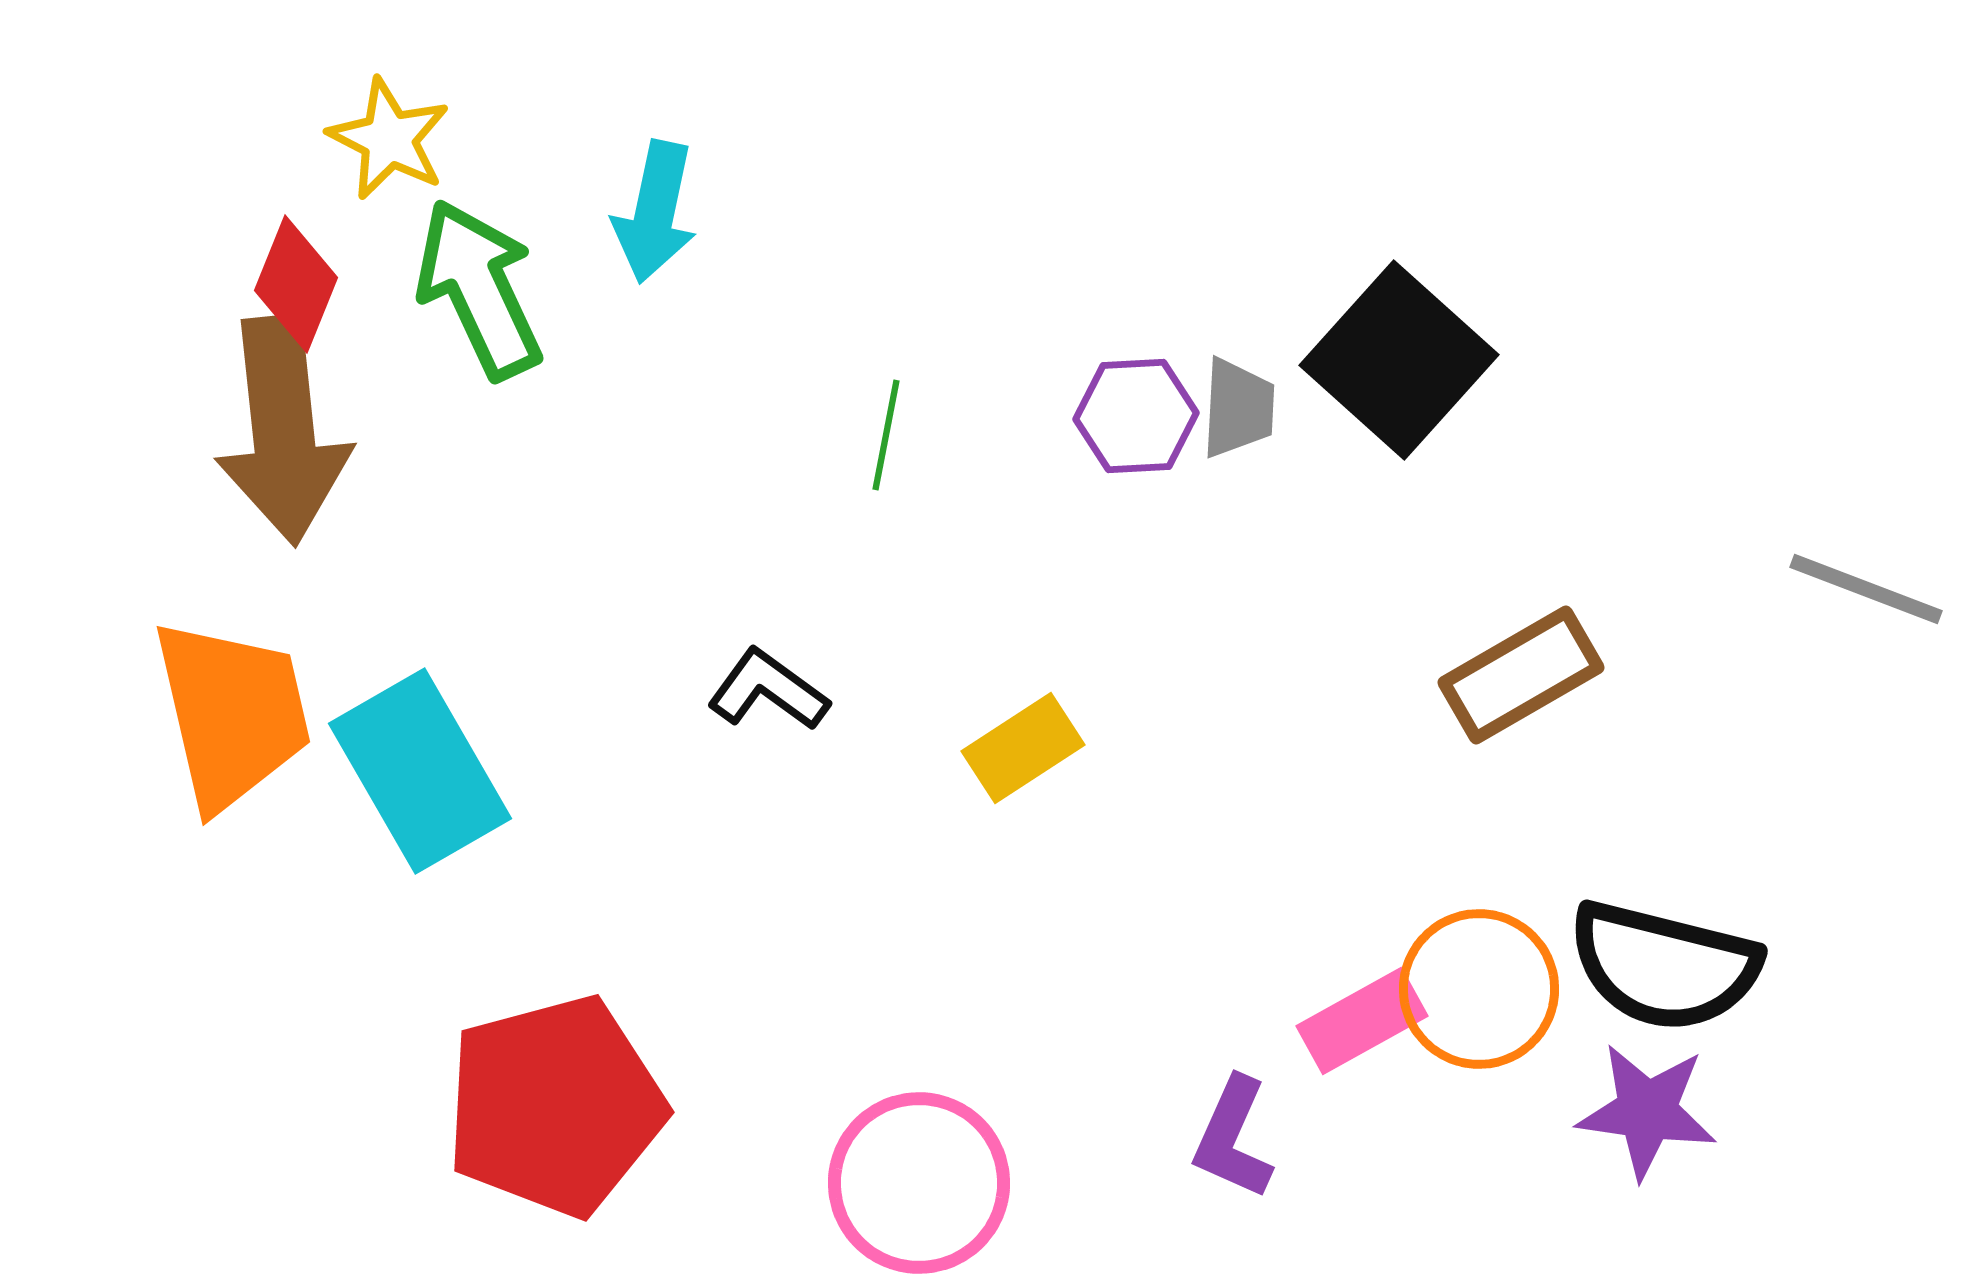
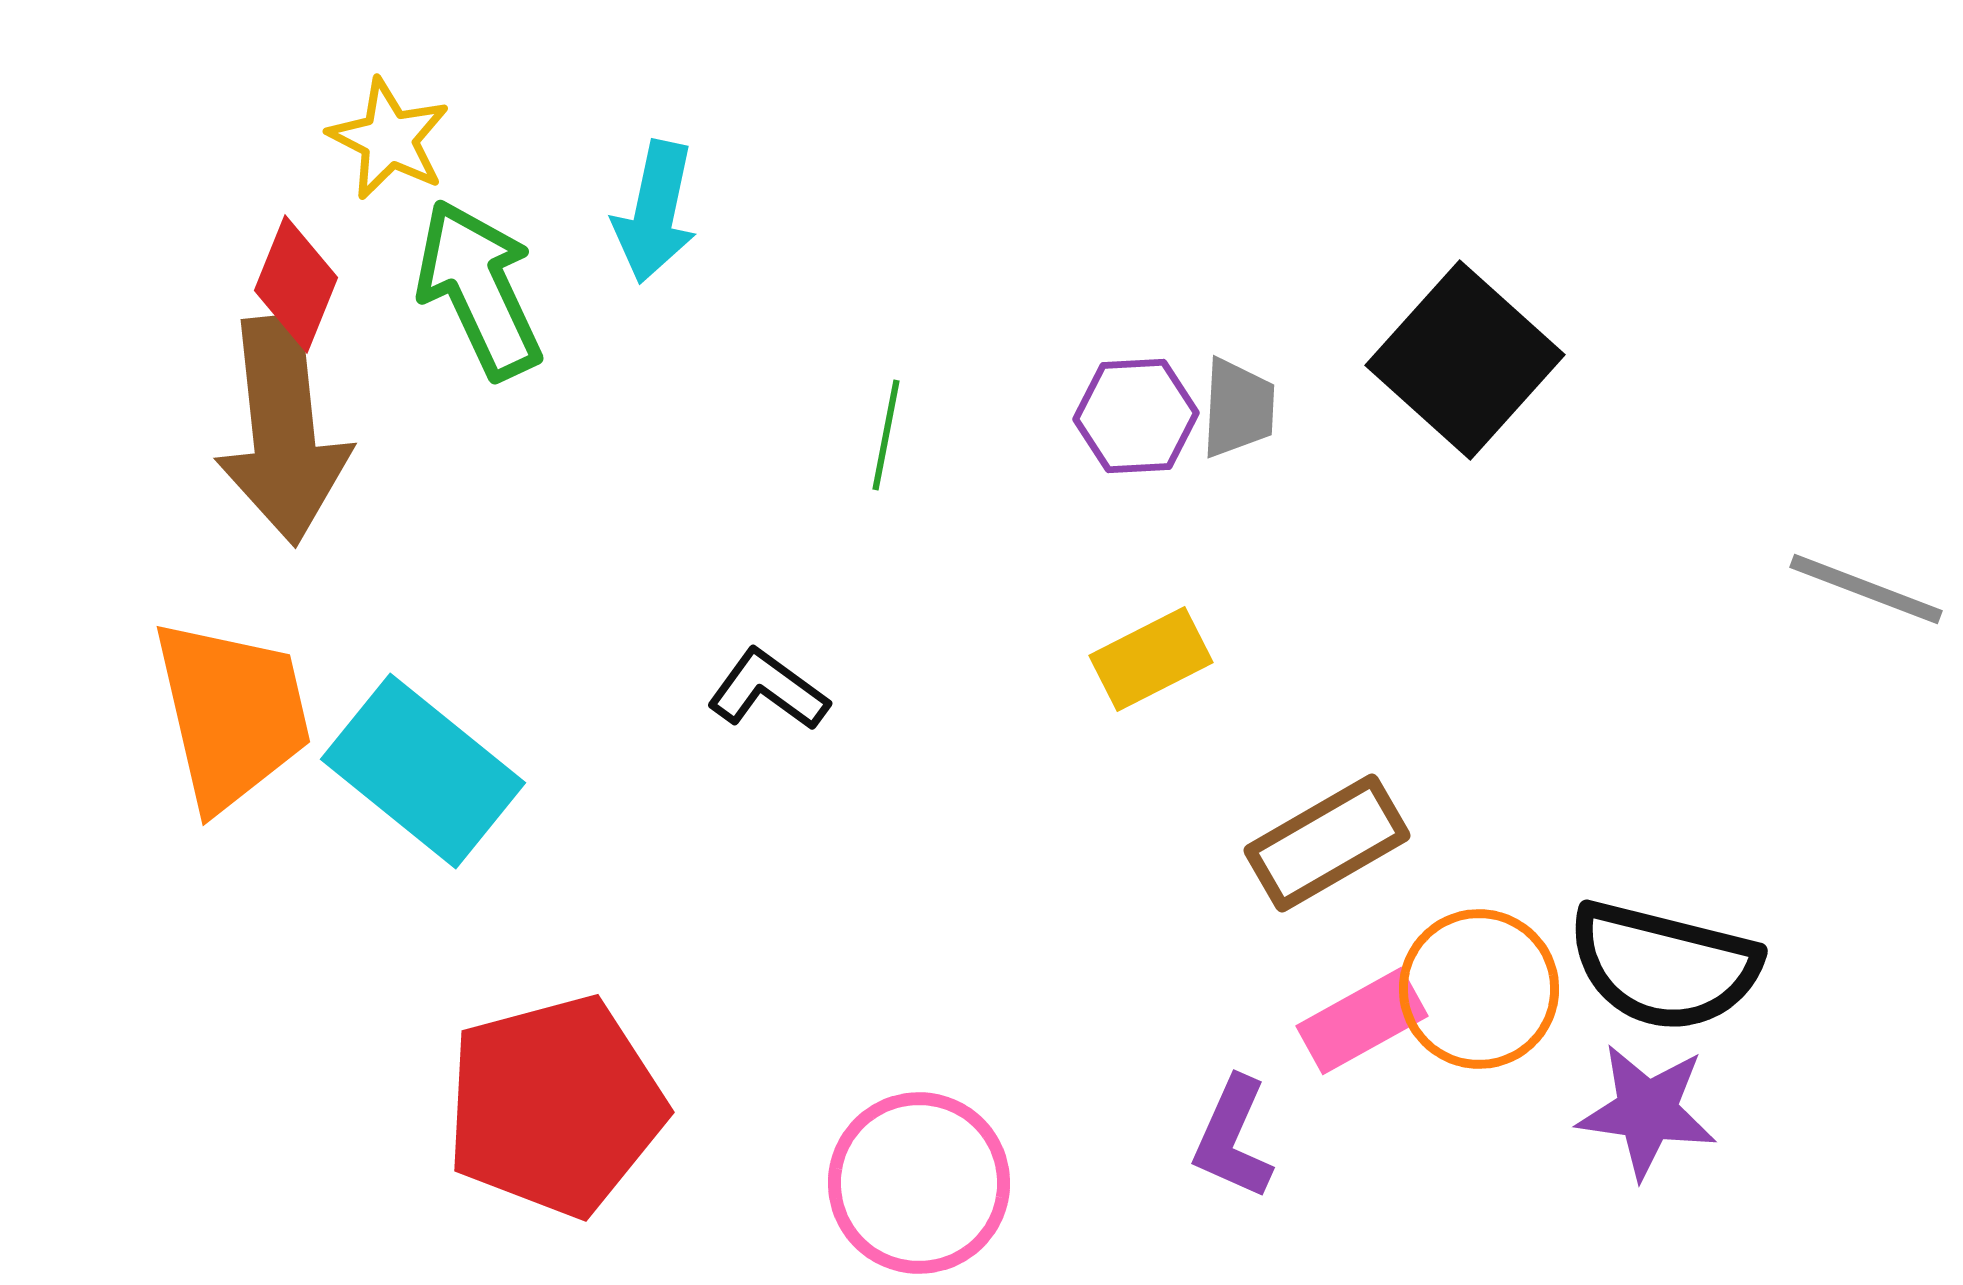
black square: moved 66 px right
brown rectangle: moved 194 px left, 168 px down
yellow rectangle: moved 128 px right, 89 px up; rotated 6 degrees clockwise
cyan rectangle: moved 3 px right; rotated 21 degrees counterclockwise
